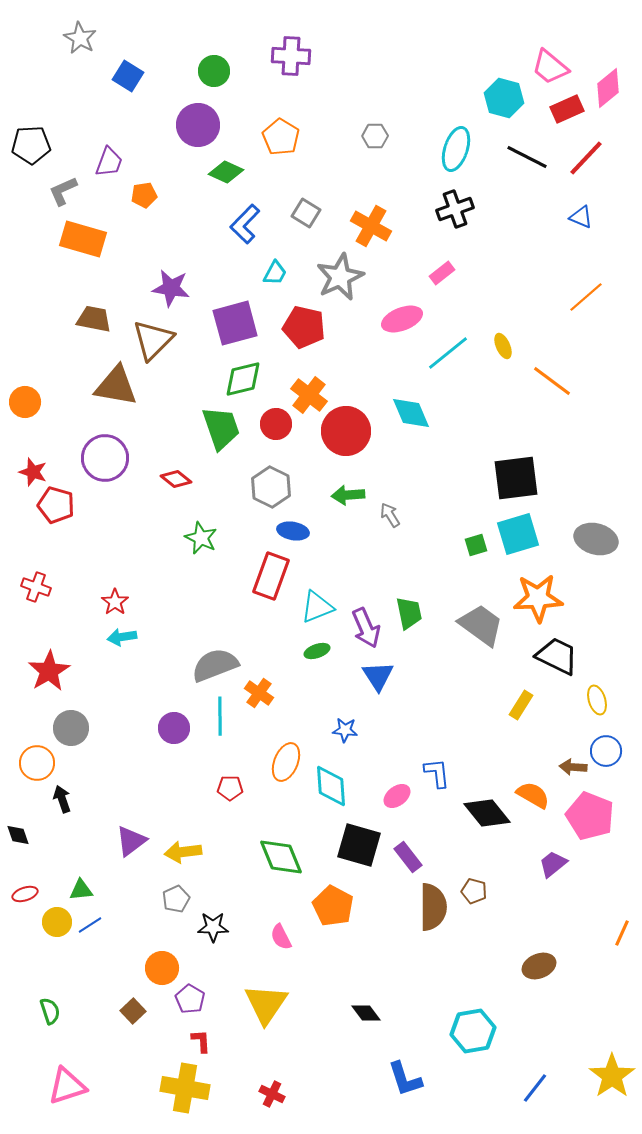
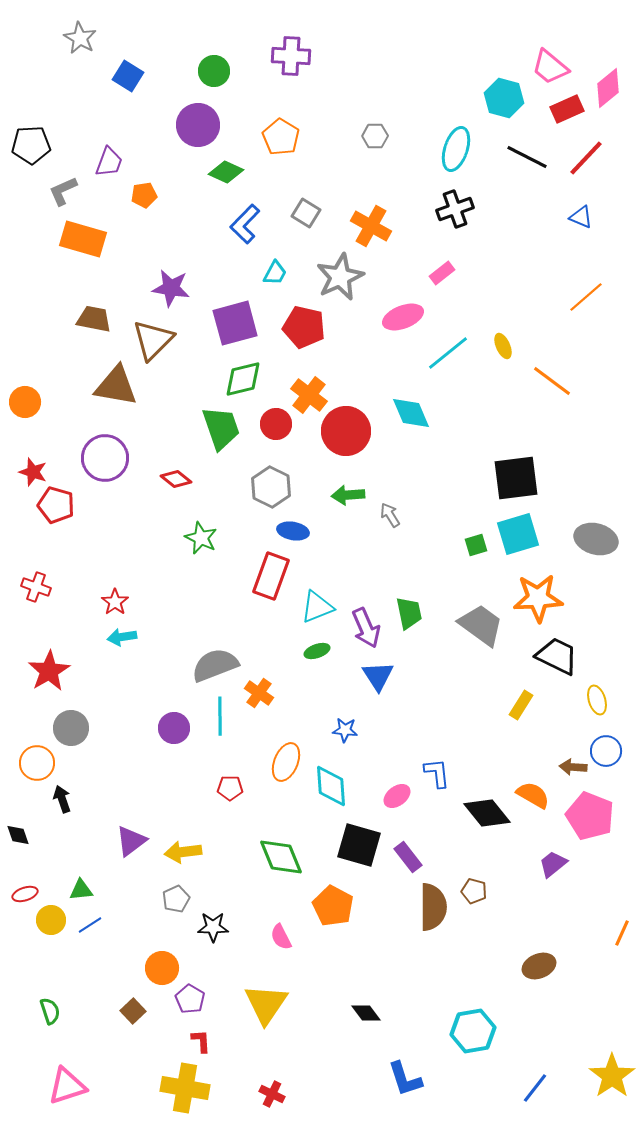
pink ellipse at (402, 319): moved 1 px right, 2 px up
yellow circle at (57, 922): moved 6 px left, 2 px up
